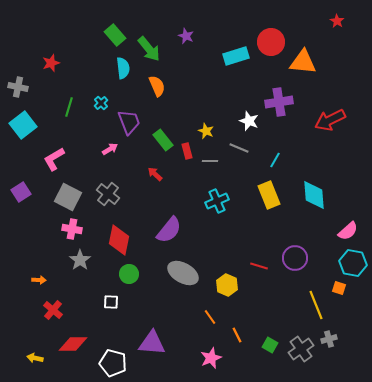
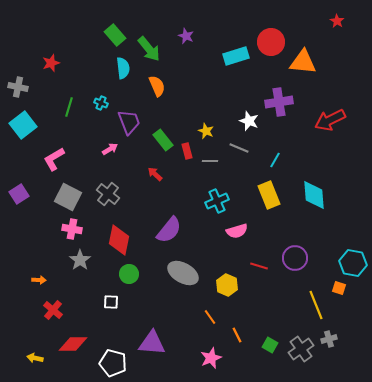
cyan cross at (101, 103): rotated 24 degrees counterclockwise
purple square at (21, 192): moved 2 px left, 2 px down
pink semicircle at (348, 231): moved 111 px left; rotated 25 degrees clockwise
